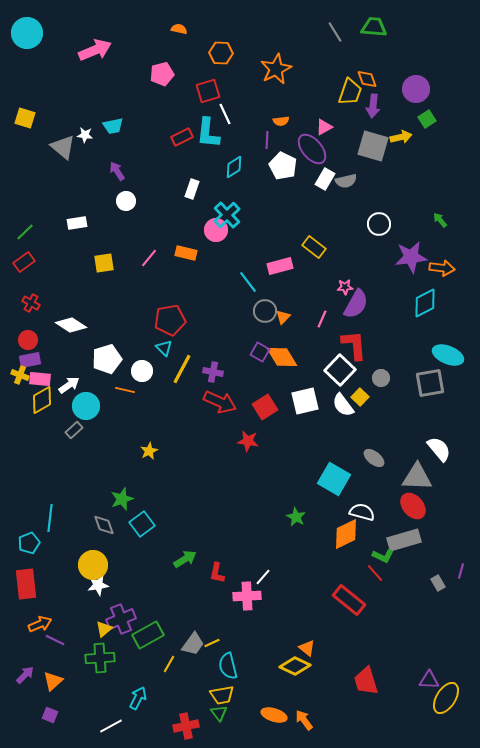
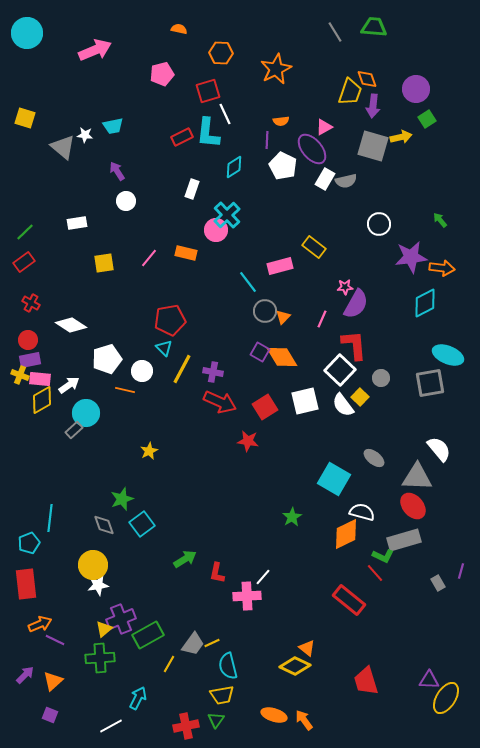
cyan circle at (86, 406): moved 7 px down
green star at (296, 517): moved 4 px left; rotated 12 degrees clockwise
green triangle at (219, 713): moved 3 px left, 7 px down; rotated 12 degrees clockwise
